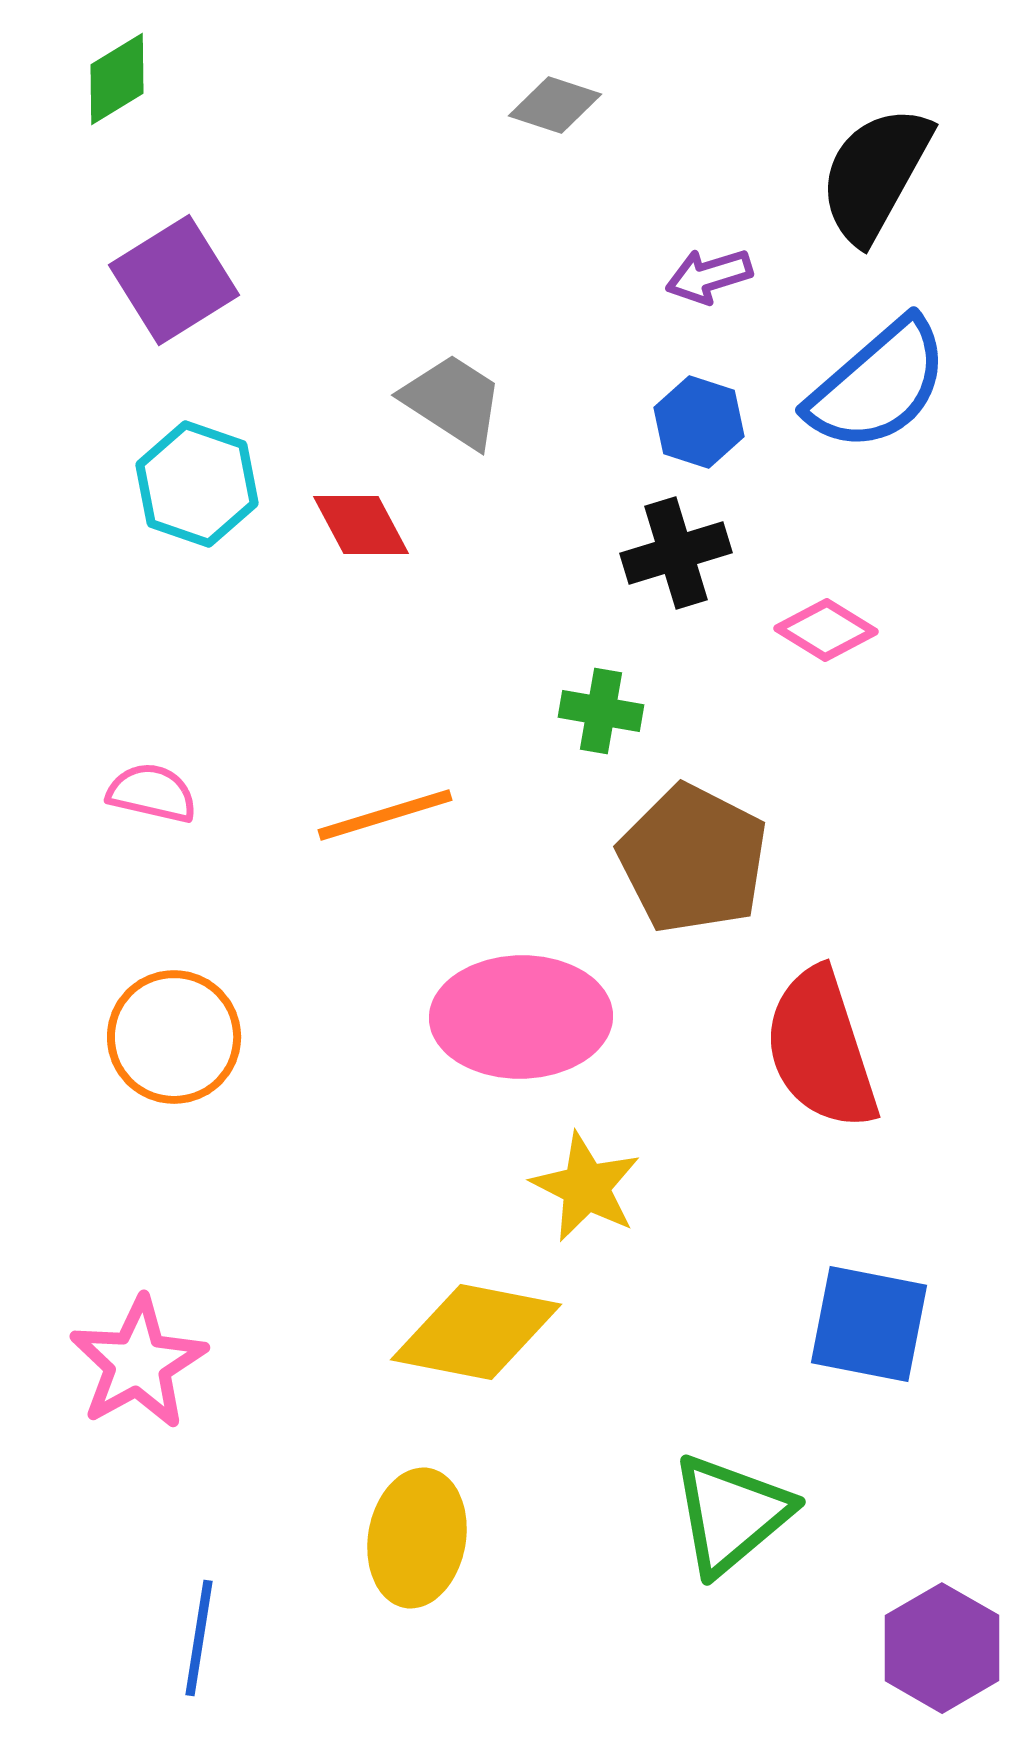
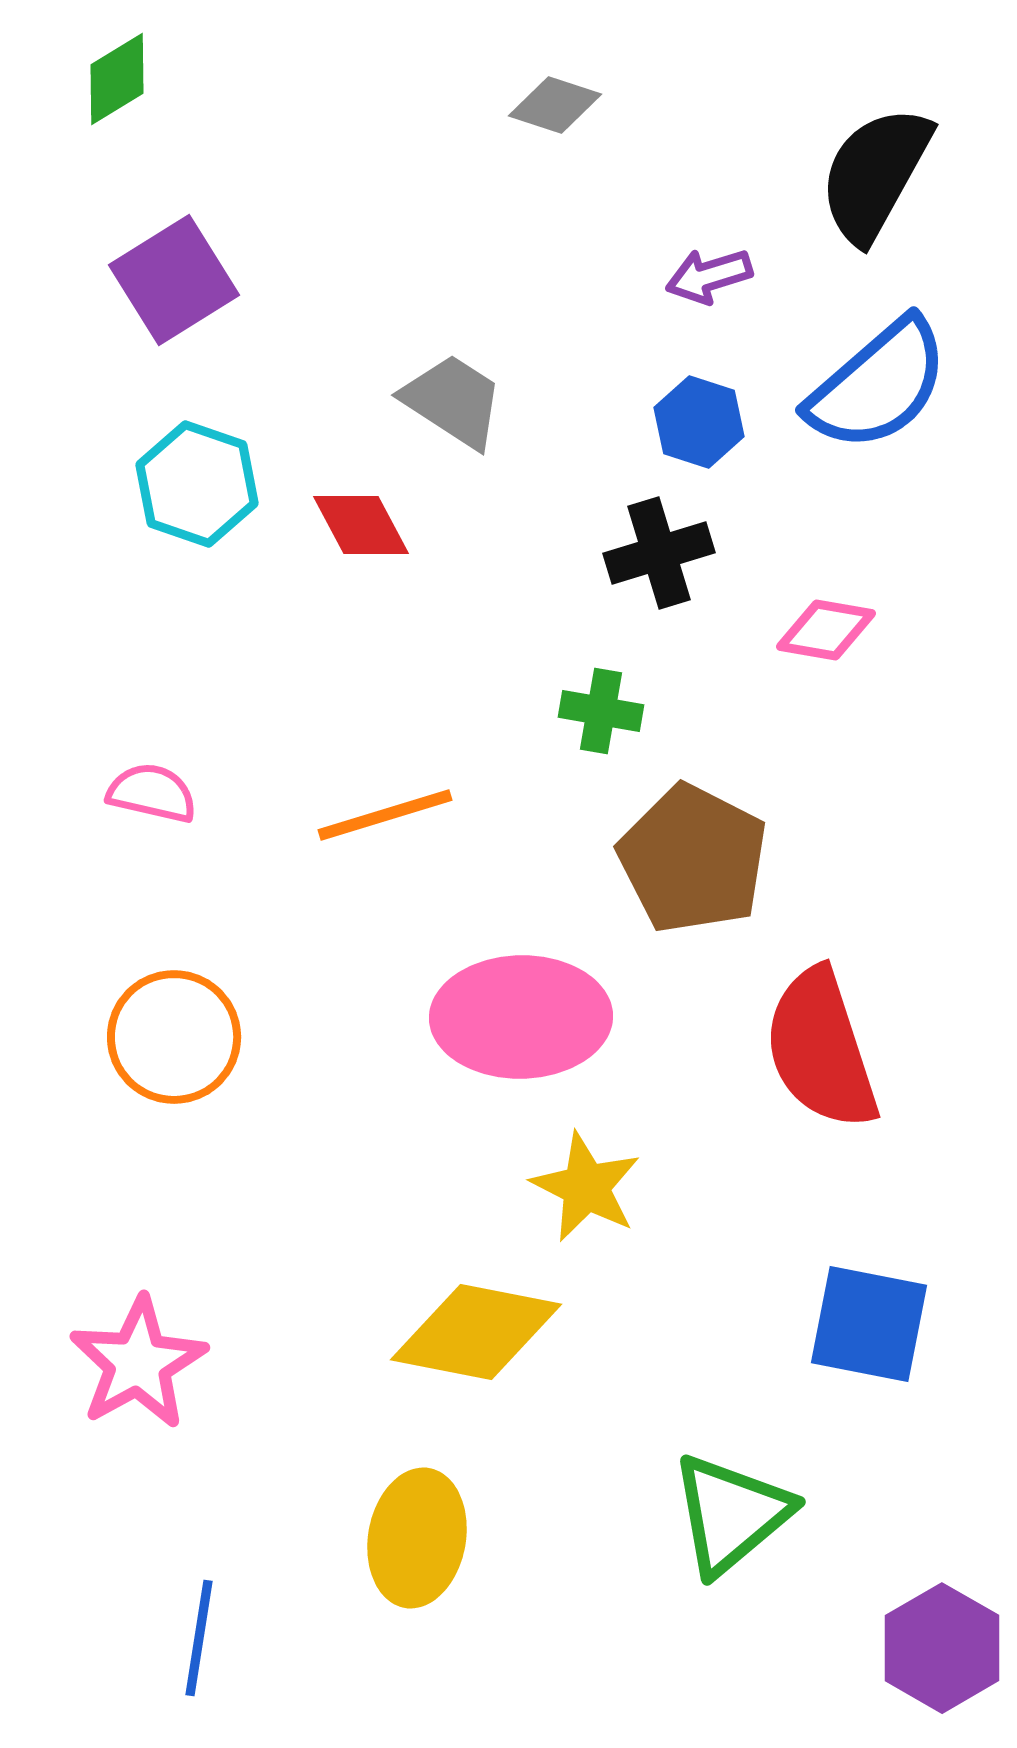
black cross: moved 17 px left
pink diamond: rotated 22 degrees counterclockwise
